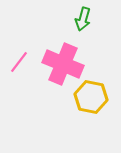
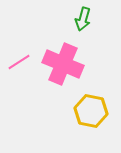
pink line: rotated 20 degrees clockwise
yellow hexagon: moved 14 px down
